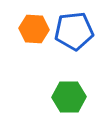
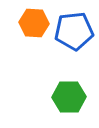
orange hexagon: moved 6 px up
